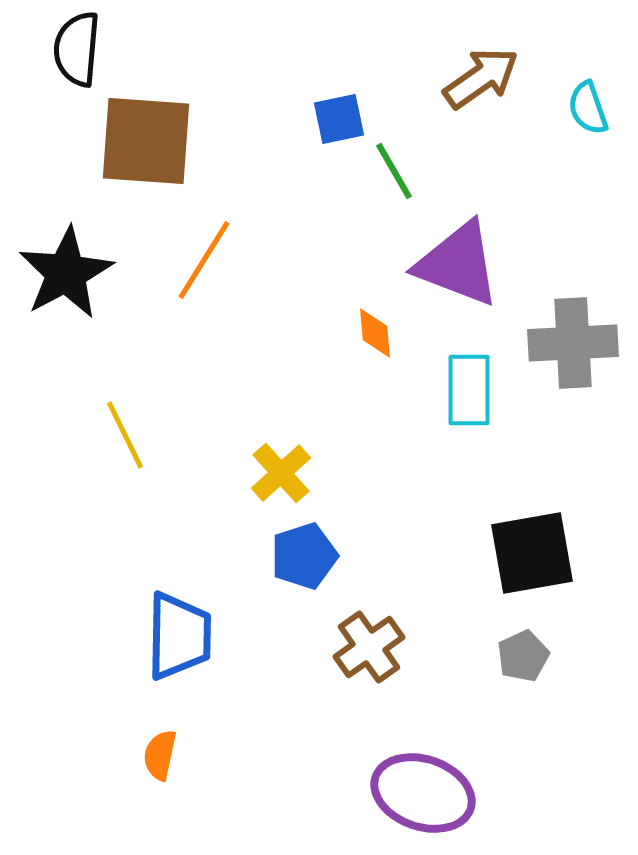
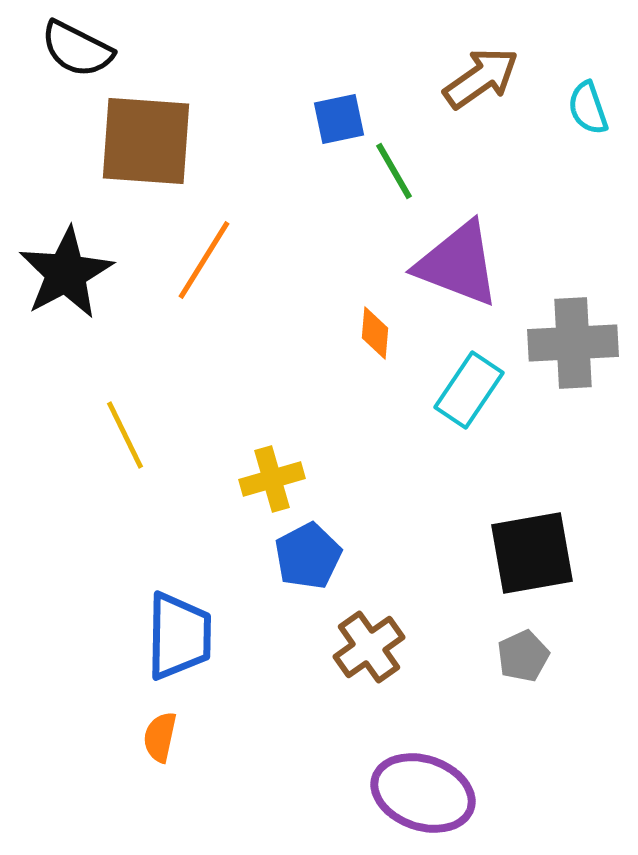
black semicircle: rotated 68 degrees counterclockwise
orange diamond: rotated 10 degrees clockwise
cyan rectangle: rotated 34 degrees clockwise
yellow cross: moved 9 px left, 6 px down; rotated 26 degrees clockwise
blue pentagon: moved 4 px right; rotated 10 degrees counterclockwise
orange semicircle: moved 18 px up
